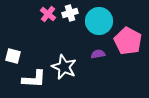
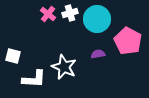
cyan circle: moved 2 px left, 2 px up
